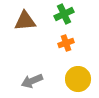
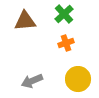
green cross: rotated 18 degrees counterclockwise
